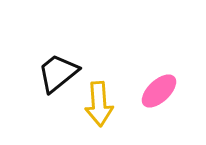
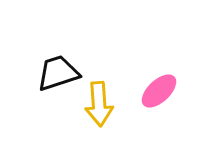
black trapezoid: rotated 21 degrees clockwise
